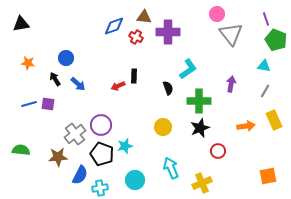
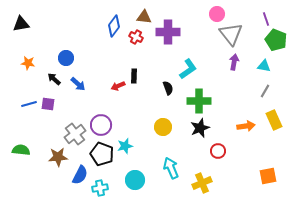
blue diamond: rotated 35 degrees counterclockwise
black arrow: moved 1 px left; rotated 16 degrees counterclockwise
purple arrow: moved 3 px right, 22 px up
